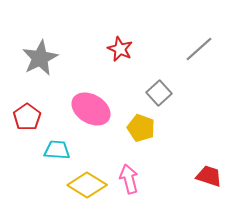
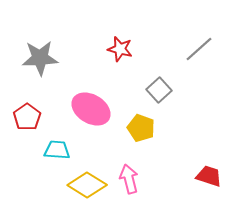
red star: rotated 10 degrees counterclockwise
gray star: rotated 24 degrees clockwise
gray square: moved 3 px up
